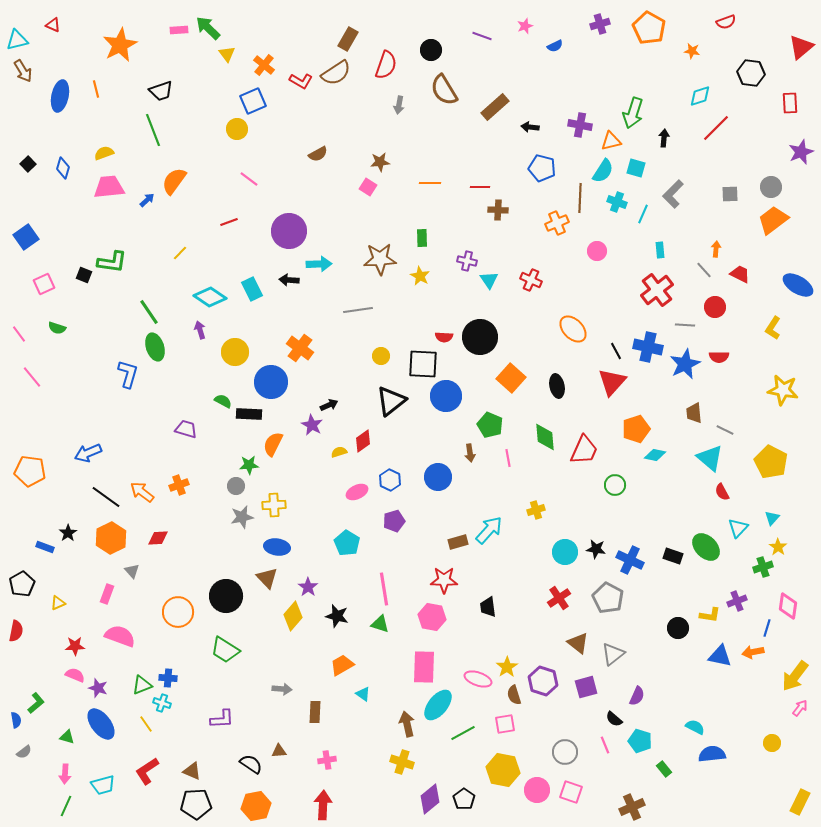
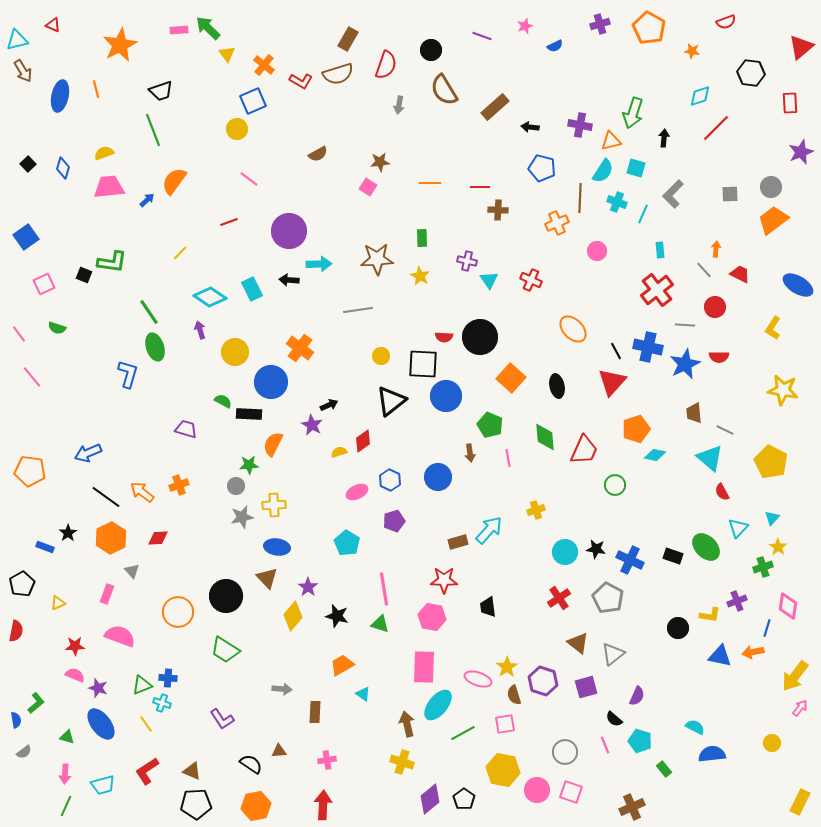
brown semicircle at (336, 73): moved 2 px right, 1 px down; rotated 16 degrees clockwise
brown star at (380, 259): moved 3 px left
purple L-shape at (222, 719): rotated 60 degrees clockwise
